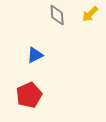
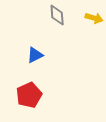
yellow arrow: moved 4 px right, 4 px down; rotated 120 degrees counterclockwise
